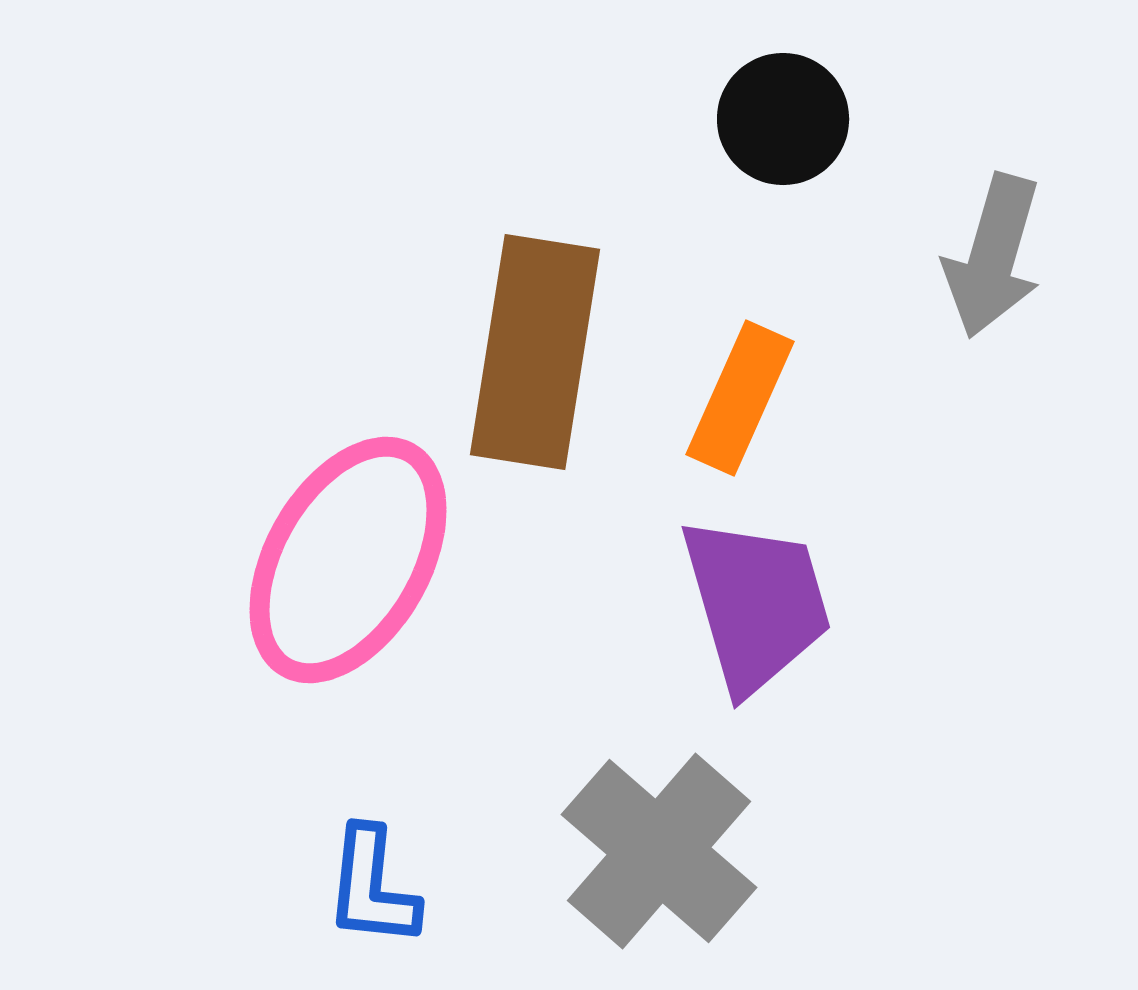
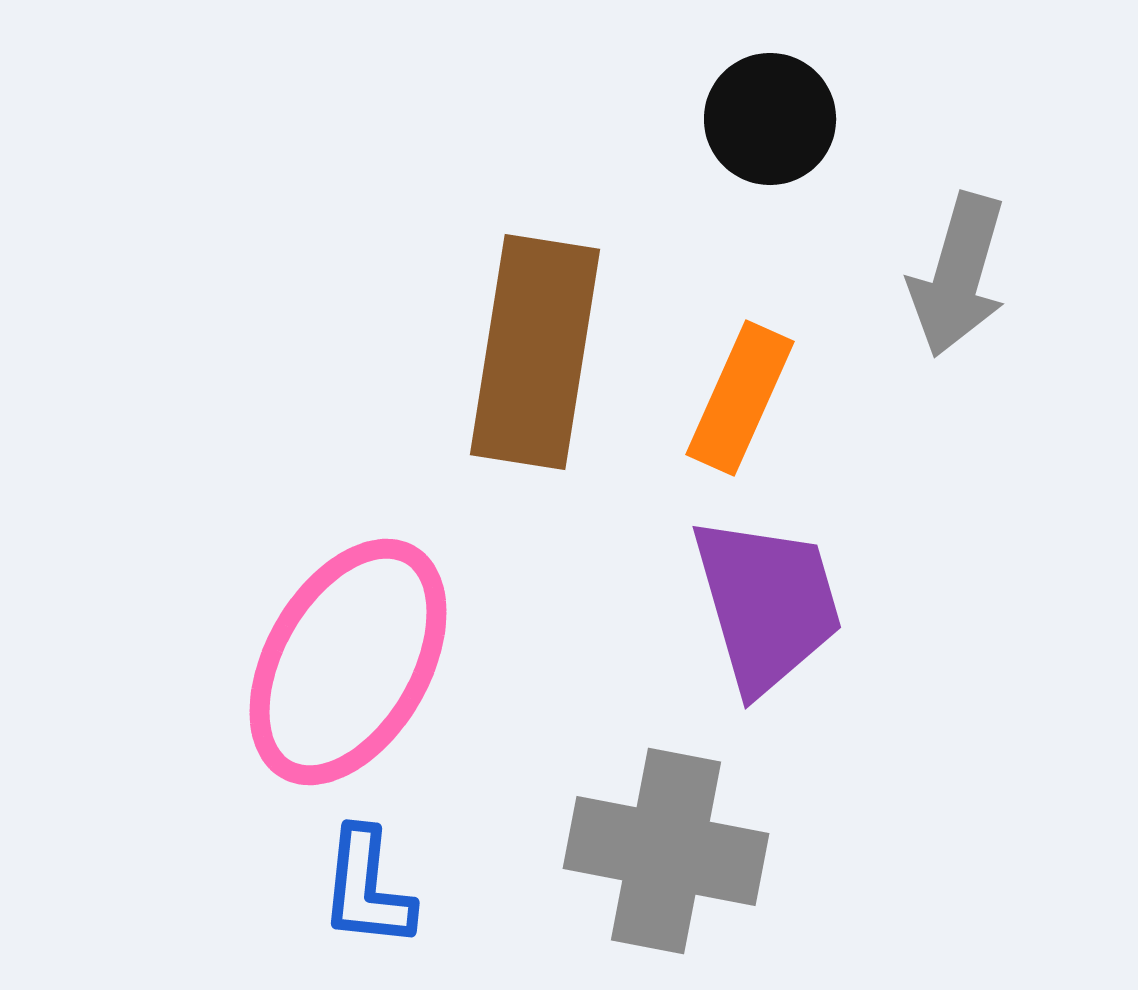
black circle: moved 13 px left
gray arrow: moved 35 px left, 19 px down
pink ellipse: moved 102 px down
purple trapezoid: moved 11 px right
gray cross: moved 7 px right; rotated 30 degrees counterclockwise
blue L-shape: moved 5 px left, 1 px down
